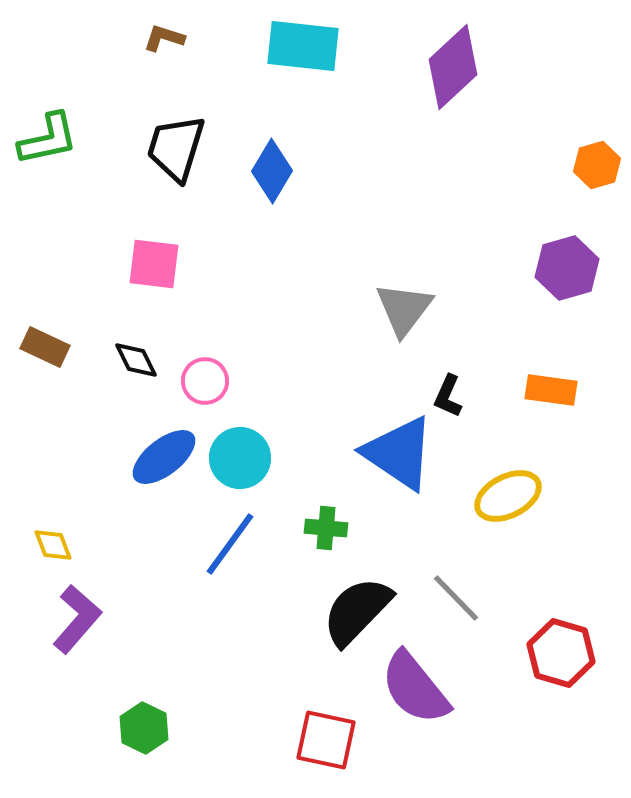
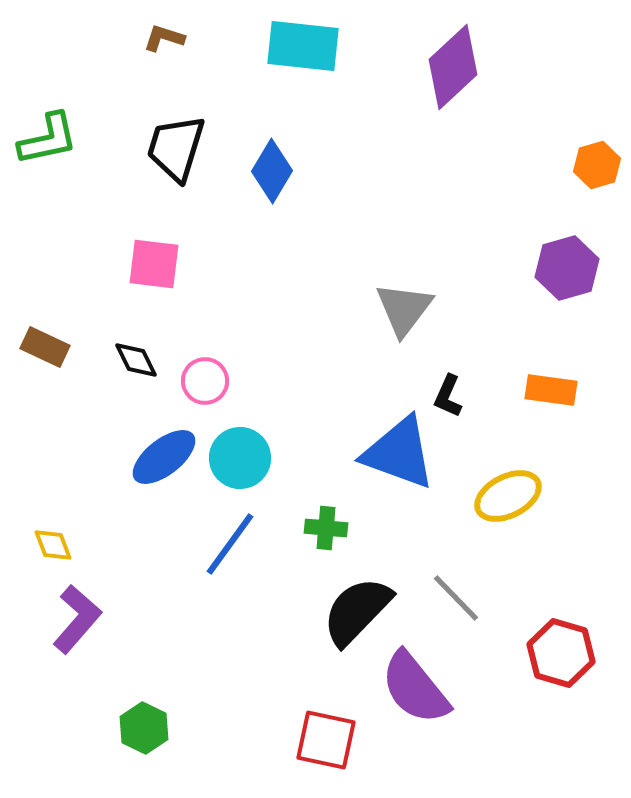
blue triangle: rotated 14 degrees counterclockwise
